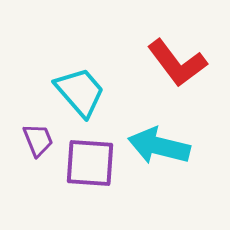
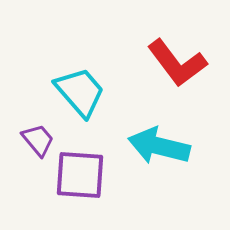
purple trapezoid: rotated 18 degrees counterclockwise
purple square: moved 10 px left, 12 px down
